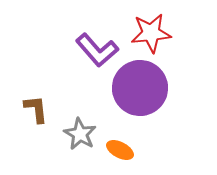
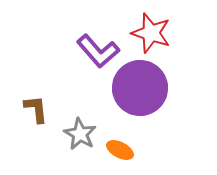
red star: rotated 24 degrees clockwise
purple L-shape: moved 1 px right, 1 px down
